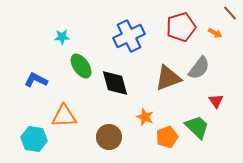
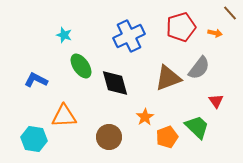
orange arrow: rotated 16 degrees counterclockwise
cyan star: moved 2 px right, 2 px up; rotated 21 degrees clockwise
orange star: rotated 18 degrees clockwise
